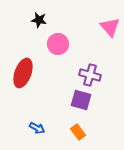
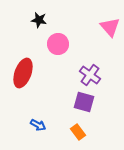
purple cross: rotated 20 degrees clockwise
purple square: moved 3 px right, 2 px down
blue arrow: moved 1 px right, 3 px up
